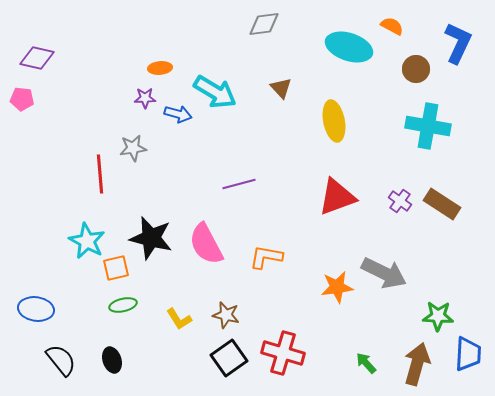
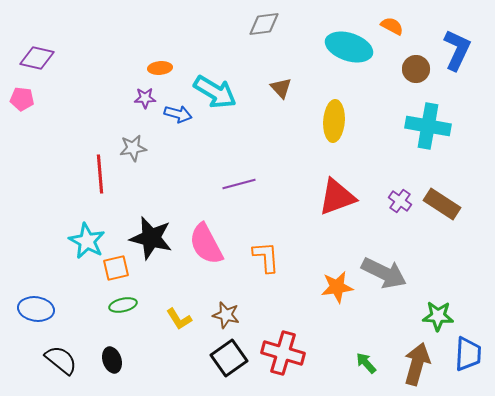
blue L-shape: moved 1 px left, 7 px down
yellow ellipse: rotated 15 degrees clockwise
orange L-shape: rotated 76 degrees clockwise
black semicircle: rotated 12 degrees counterclockwise
